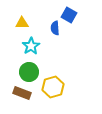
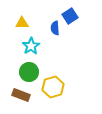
blue square: moved 1 px right, 1 px down; rotated 28 degrees clockwise
brown rectangle: moved 1 px left, 2 px down
